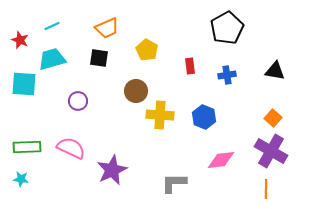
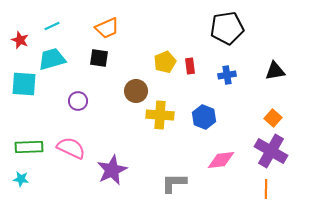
black pentagon: rotated 20 degrees clockwise
yellow pentagon: moved 18 px right, 12 px down; rotated 20 degrees clockwise
black triangle: rotated 20 degrees counterclockwise
green rectangle: moved 2 px right
